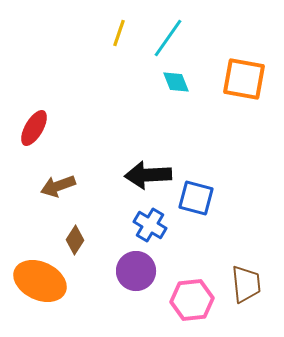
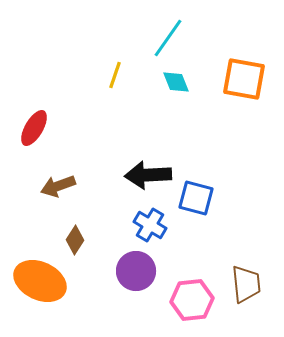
yellow line: moved 4 px left, 42 px down
